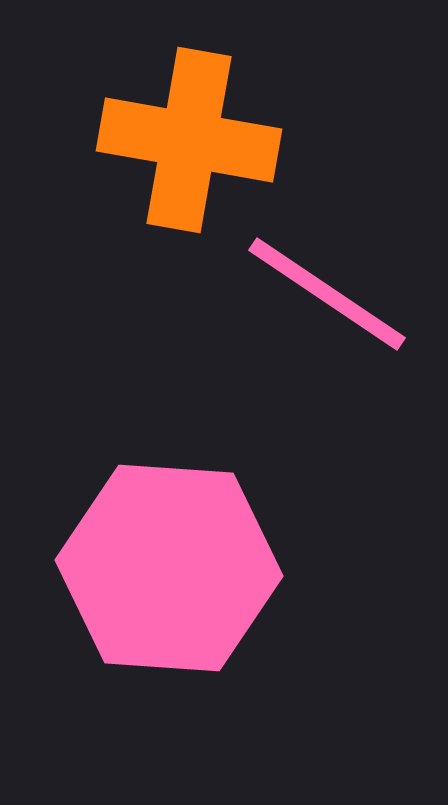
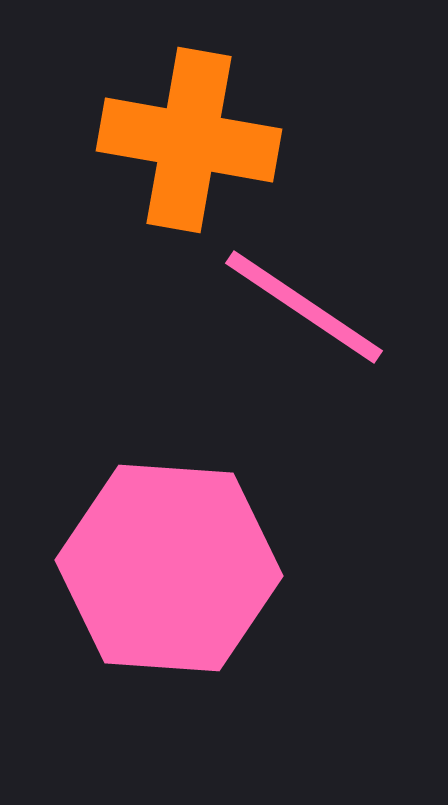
pink line: moved 23 px left, 13 px down
